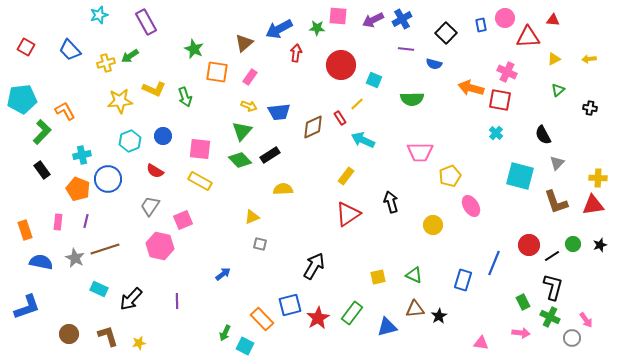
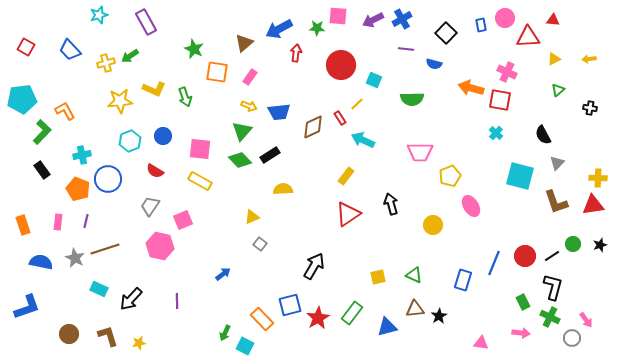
black arrow at (391, 202): moved 2 px down
orange rectangle at (25, 230): moved 2 px left, 5 px up
gray square at (260, 244): rotated 24 degrees clockwise
red circle at (529, 245): moved 4 px left, 11 px down
